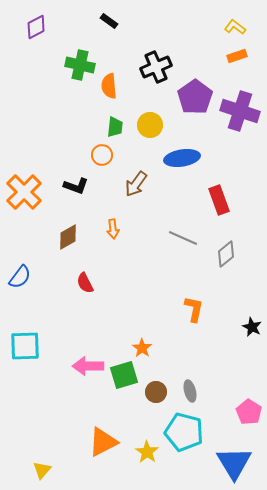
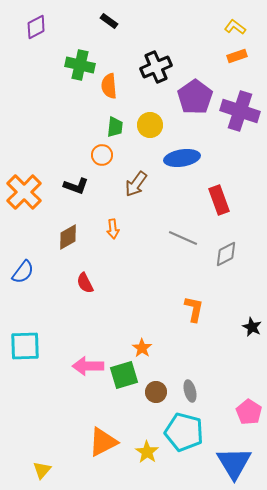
gray diamond: rotated 12 degrees clockwise
blue semicircle: moved 3 px right, 5 px up
